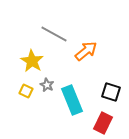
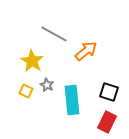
black square: moved 2 px left
cyan rectangle: rotated 16 degrees clockwise
red rectangle: moved 4 px right, 1 px up
